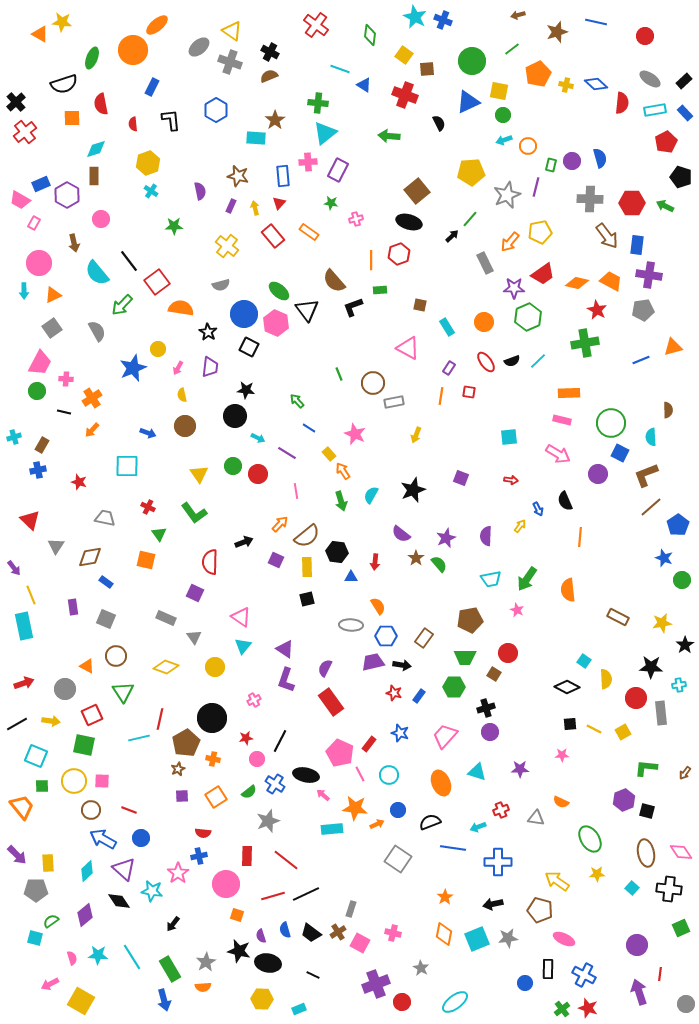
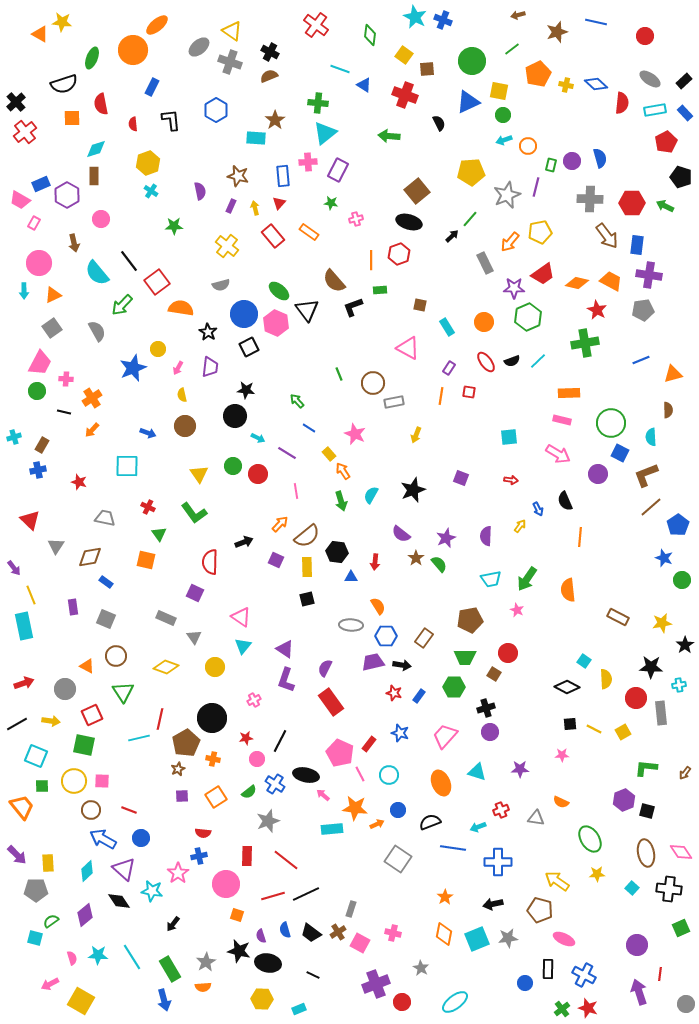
black square at (249, 347): rotated 36 degrees clockwise
orange triangle at (673, 347): moved 27 px down
